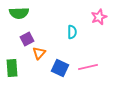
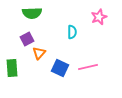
green semicircle: moved 13 px right
